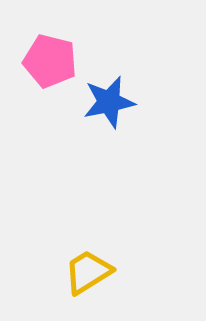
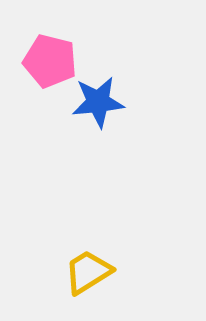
blue star: moved 11 px left; rotated 6 degrees clockwise
